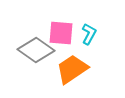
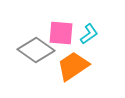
cyan L-shape: rotated 25 degrees clockwise
orange trapezoid: moved 1 px right, 3 px up
